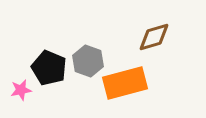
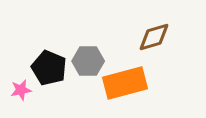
gray hexagon: rotated 20 degrees counterclockwise
